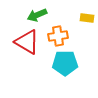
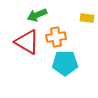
orange cross: moved 2 px left, 1 px down
